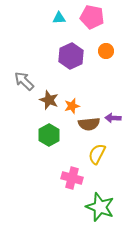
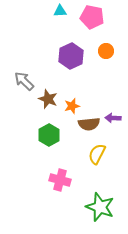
cyan triangle: moved 1 px right, 7 px up
brown star: moved 1 px left, 1 px up
pink cross: moved 12 px left, 2 px down
